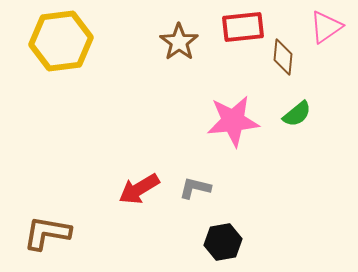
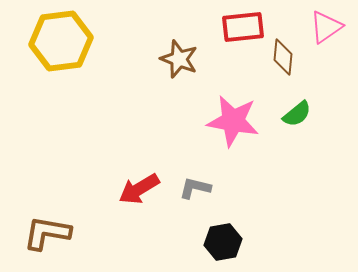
brown star: moved 17 px down; rotated 15 degrees counterclockwise
pink star: rotated 16 degrees clockwise
